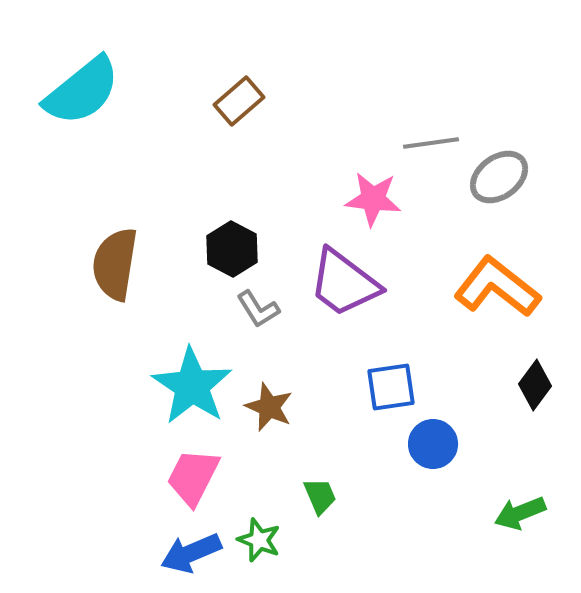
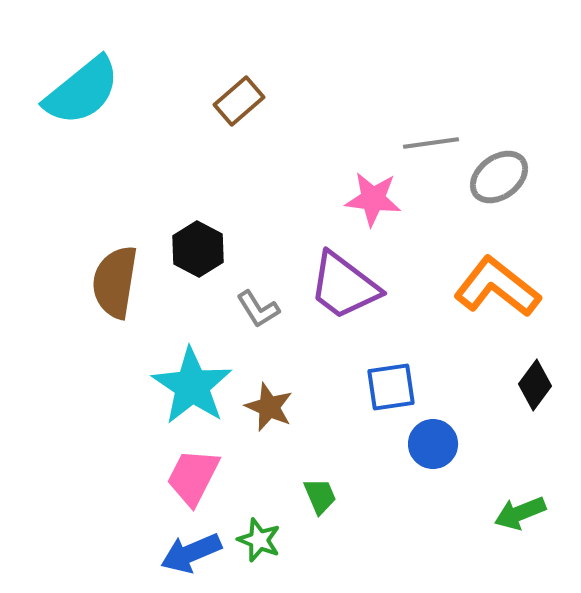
black hexagon: moved 34 px left
brown semicircle: moved 18 px down
purple trapezoid: moved 3 px down
